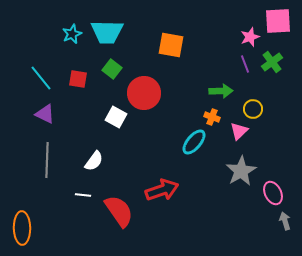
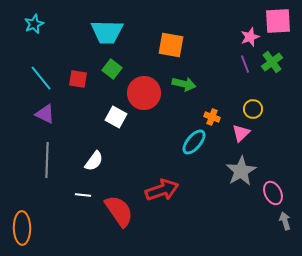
cyan star: moved 38 px left, 10 px up
green arrow: moved 37 px left, 7 px up; rotated 15 degrees clockwise
pink triangle: moved 2 px right, 2 px down
